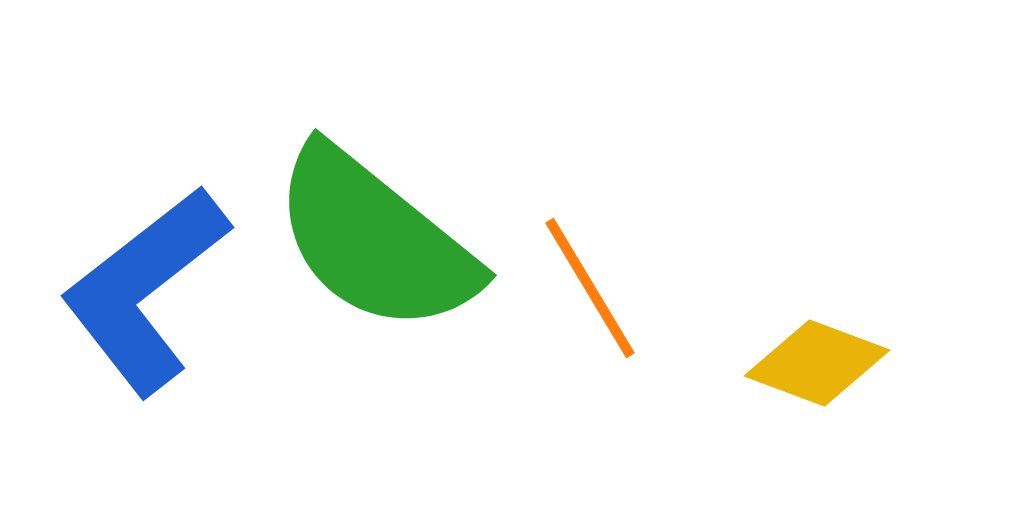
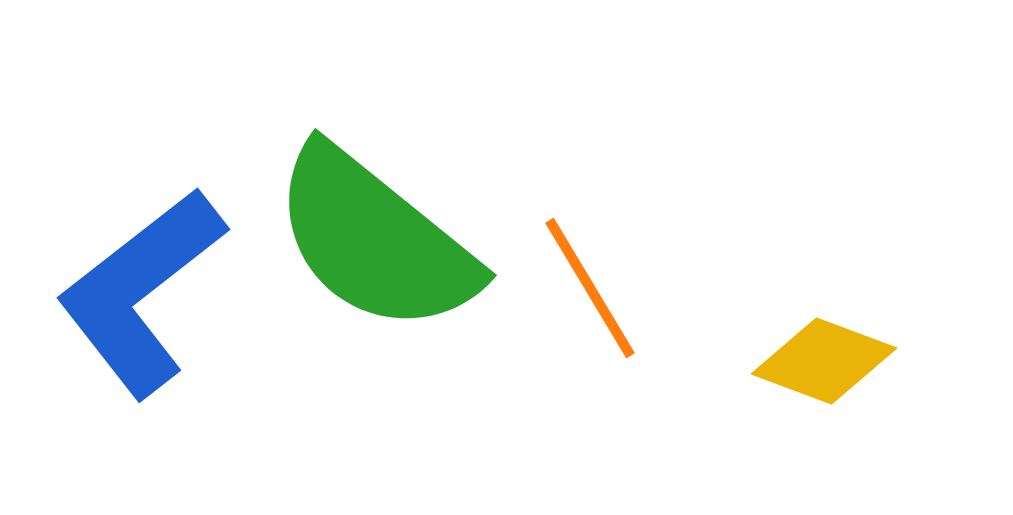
blue L-shape: moved 4 px left, 2 px down
yellow diamond: moved 7 px right, 2 px up
